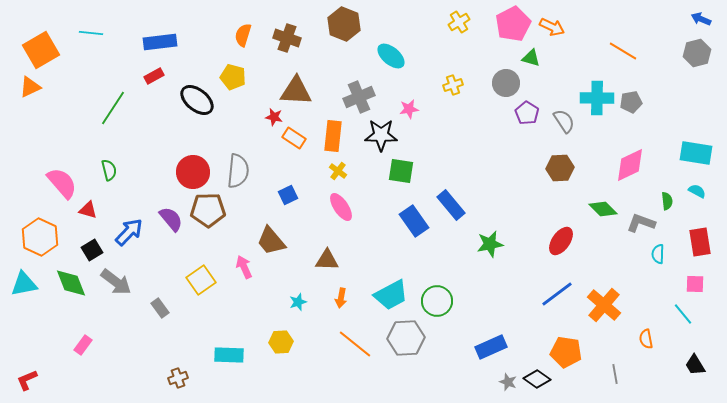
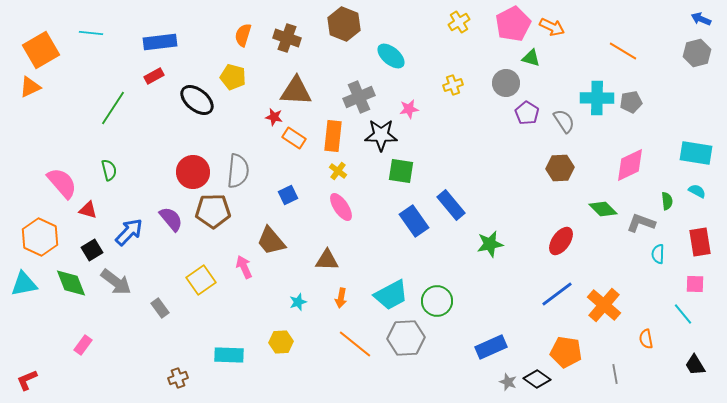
brown pentagon at (208, 210): moved 5 px right, 1 px down
